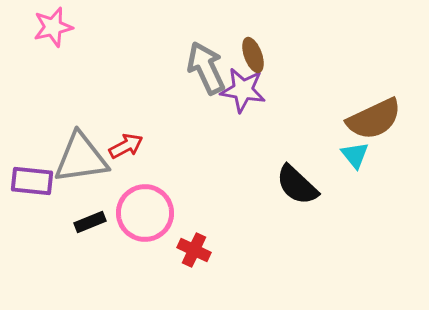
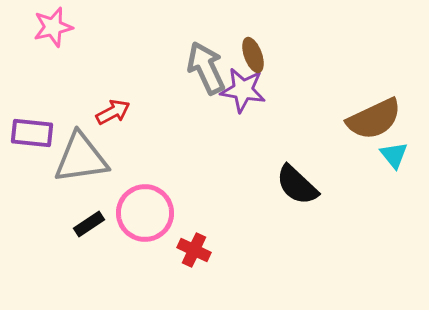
red arrow: moved 13 px left, 34 px up
cyan triangle: moved 39 px right
purple rectangle: moved 48 px up
black rectangle: moved 1 px left, 2 px down; rotated 12 degrees counterclockwise
